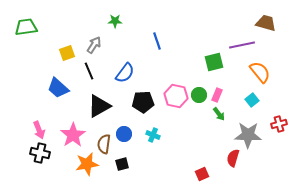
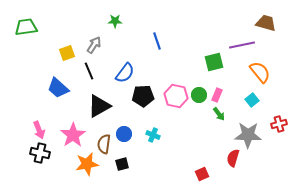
black pentagon: moved 6 px up
